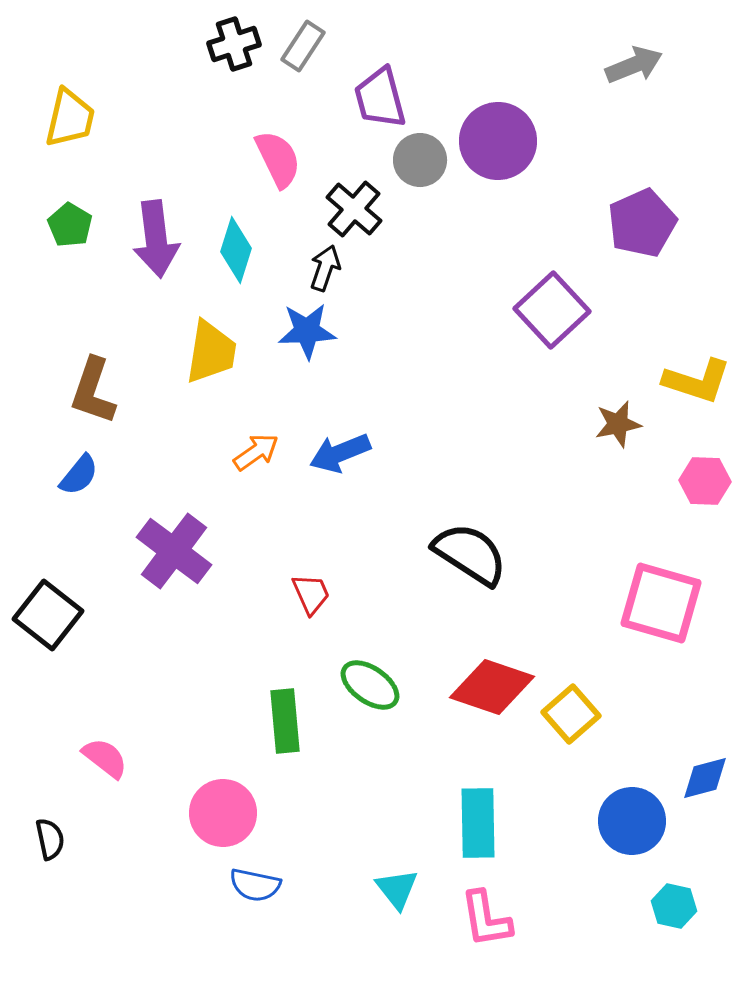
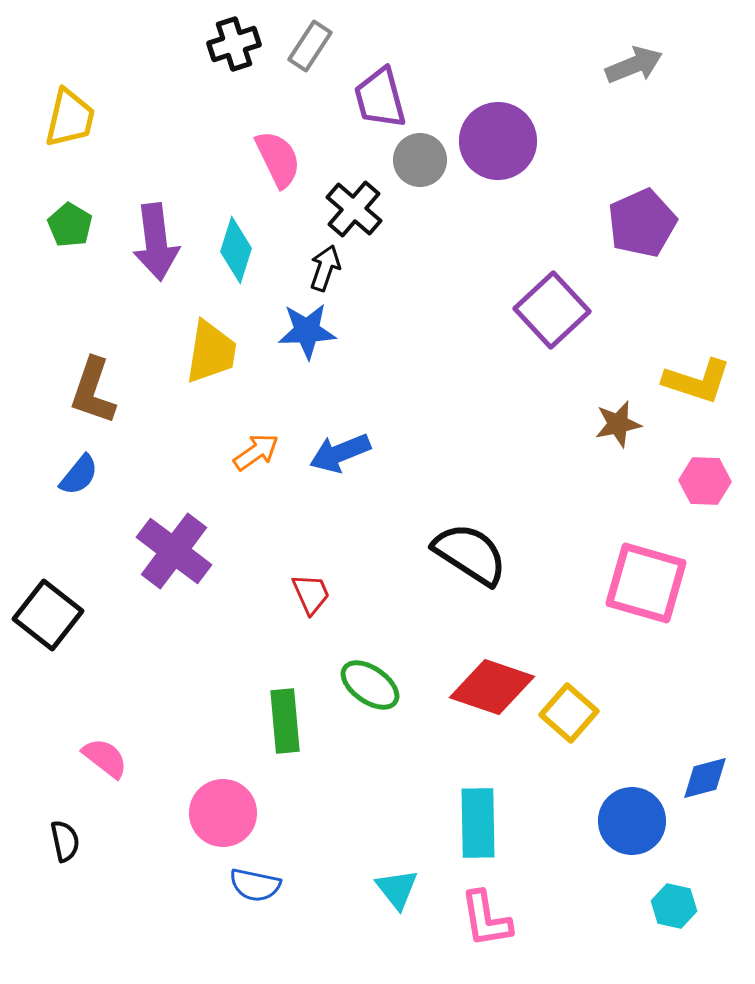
gray rectangle at (303, 46): moved 7 px right
purple arrow at (156, 239): moved 3 px down
pink square at (661, 603): moved 15 px left, 20 px up
yellow square at (571, 714): moved 2 px left, 1 px up; rotated 8 degrees counterclockwise
black semicircle at (50, 839): moved 15 px right, 2 px down
